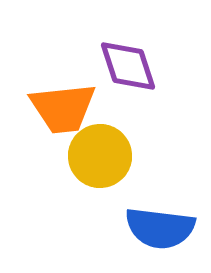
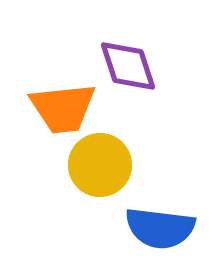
yellow circle: moved 9 px down
